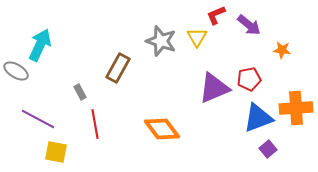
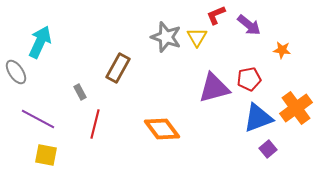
gray star: moved 5 px right, 4 px up
cyan arrow: moved 3 px up
gray ellipse: moved 1 px down; rotated 25 degrees clockwise
purple triangle: rotated 8 degrees clockwise
orange cross: rotated 32 degrees counterclockwise
red line: rotated 24 degrees clockwise
yellow square: moved 10 px left, 3 px down
